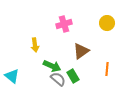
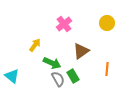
pink cross: rotated 21 degrees counterclockwise
yellow arrow: rotated 136 degrees counterclockwise
green arrow: moved 3 px up
gray semicircle: rotated 21 degrees clockwise
